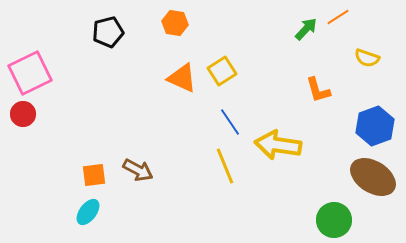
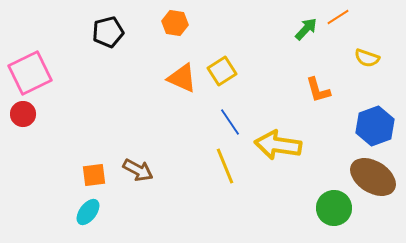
green circle: moved 12 px up
